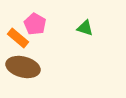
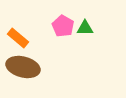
pink pentagon: moved 28 px right, 2 px down
green triangle: rotated 18 degrees counterclockwise
